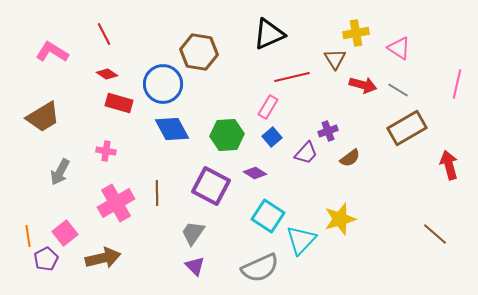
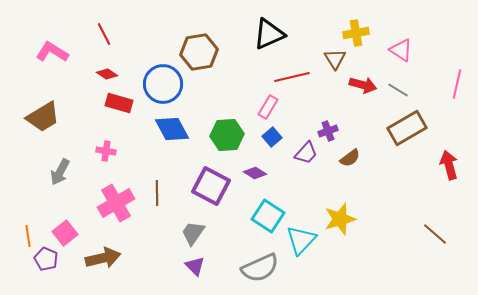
pink triangle at (399, 48): moved 2 px right, 2 px down
brown hexagon at (199, 52): rotated 18 degrees counterclockwise
purple pentagon at (46, 259): rotated 20 degrees counterclockwise
